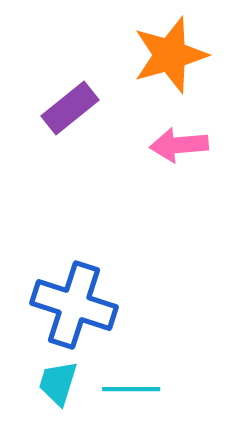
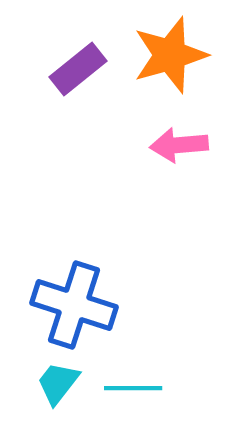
purple rectangle: moved 8 px right, 39 px up
cyan trapezoid: rotated 21 degrees clockwise
cyan line: moved 2 px right, 1 px up
